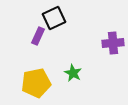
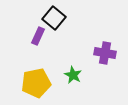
black square: rotated 25 degrees counterclockwise
purple cross: moved 8 px left, 10 px down; rotated 15 degrees clockwise
green star: moved 2 px down
